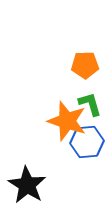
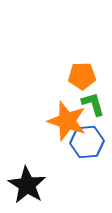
orange pentagon: moved 3 px left, 11 px down
green L-shape: moved 3 px right
